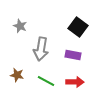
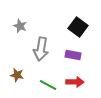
green line: moved 2 px right, 4 px down
